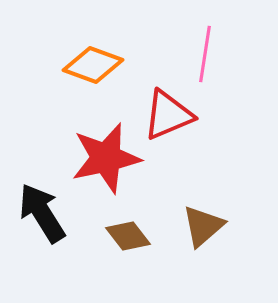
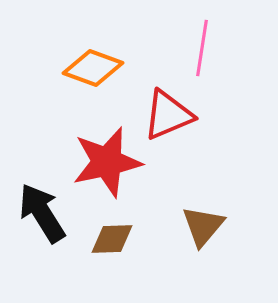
pink line: moved 3 px left, 6 px up
orange diamond: moved 3 px down
red star: moved 1 px right, 4 px down
brown triangle: rotated 9 degrees counterclockwise
brown diamond: moved 16 px left, 3 px down; rotated 54 degrees counterclockwise
